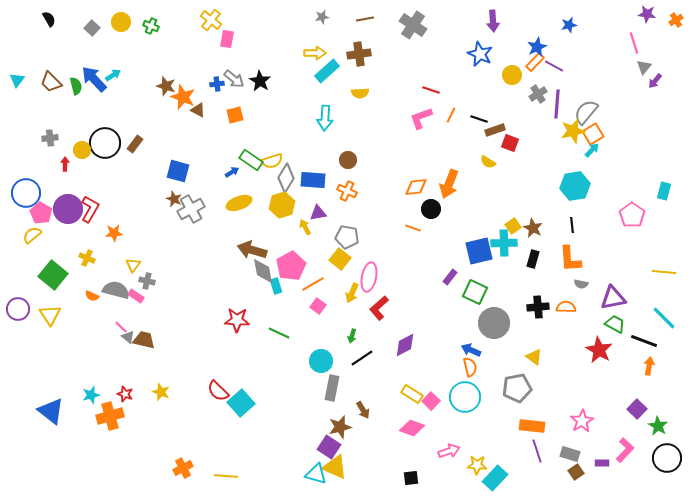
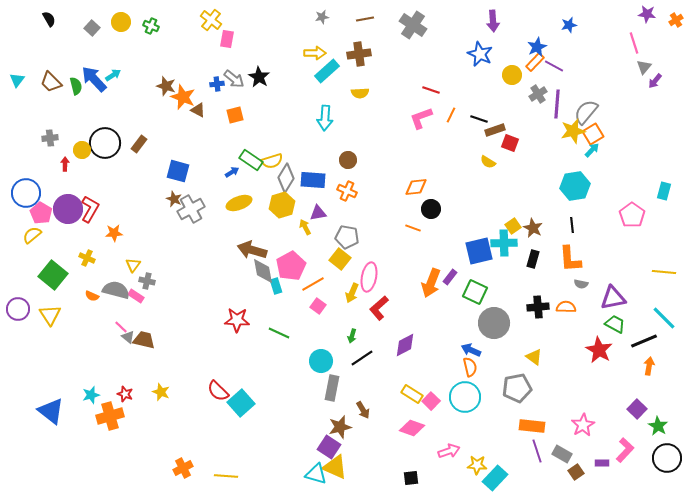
black star at (260, 81): moved 1 px left, 4 px up
brown rectangle at (135, 144): moved 4 px right
orange arrow at (449, 184): moved 18 px left, 99 px down
black line at (644, 341): rotated 44 degrees counterclockwise
pink star at (582, 421): moved 1 px right, 4 px down
gray rectangle at (570, 454): moved 8 px left; rotated 12 degrees clockwise
